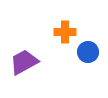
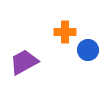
blue circle: moved 2 px up
